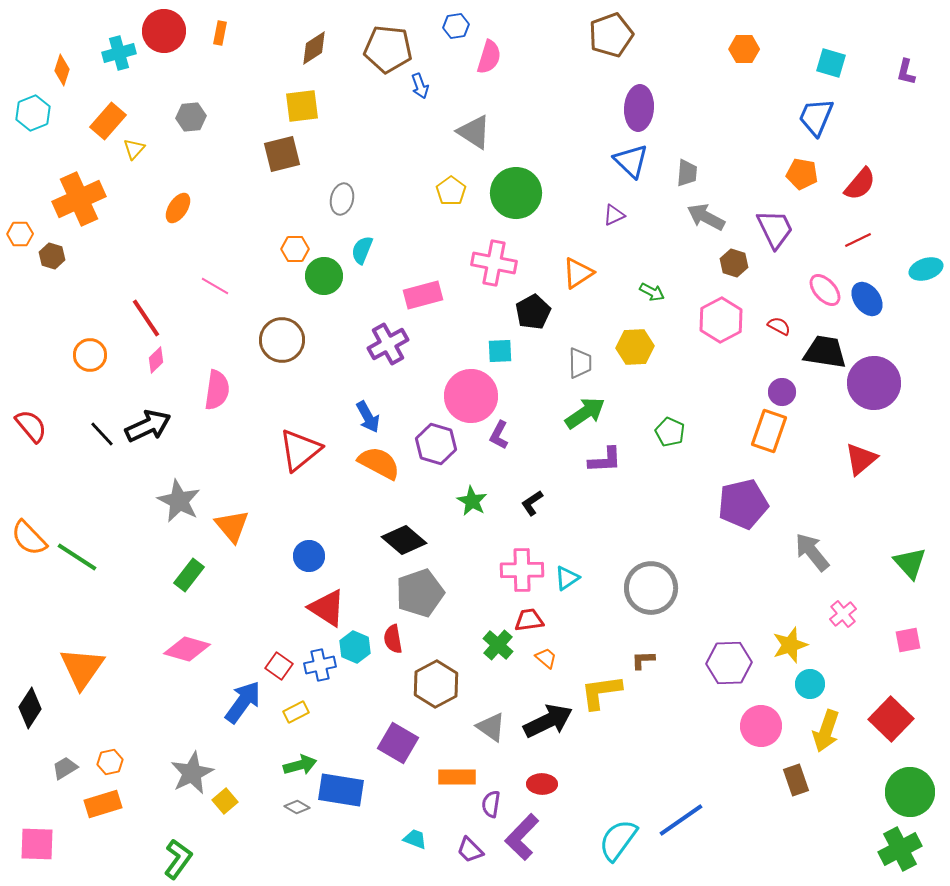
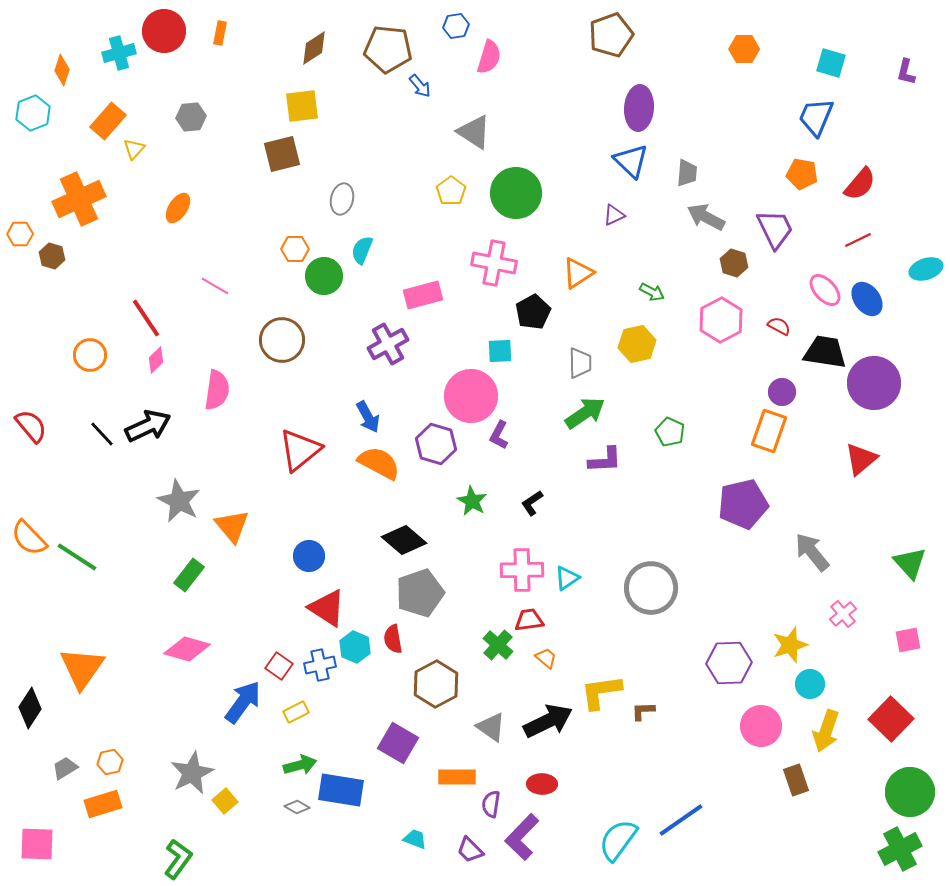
blue arrow at (420, 86): rotated 20 degrees counterclockwise
yellow hexagon at (635, 347): moved 2 px right, 3 px up; rotated 9 degrees counterclockwise
brown L-shape at (643, 660): moved 51 px down
